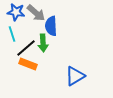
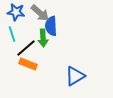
gray arrow: moved 4 px right
green arrow: moved 5 px up
